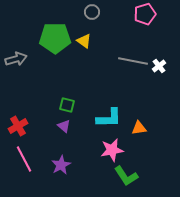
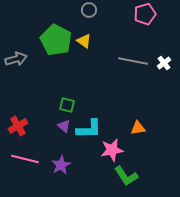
gray circle: moved 3 px left, 2 px up
green pentagon: moved 1 px right, 2 px down; rotated 28 degrees clockwise
white cross: moved 5 px right, 3 px up
cyan L-shape: moved 20 px left, 11 px down
orange triangle: moved 1 px left
pink line: moved 1 px right; rotated 48 degrees counterclockwise
